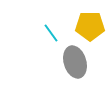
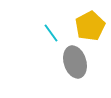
yellow pentagon: rotated 28 degrees counterclockwise
